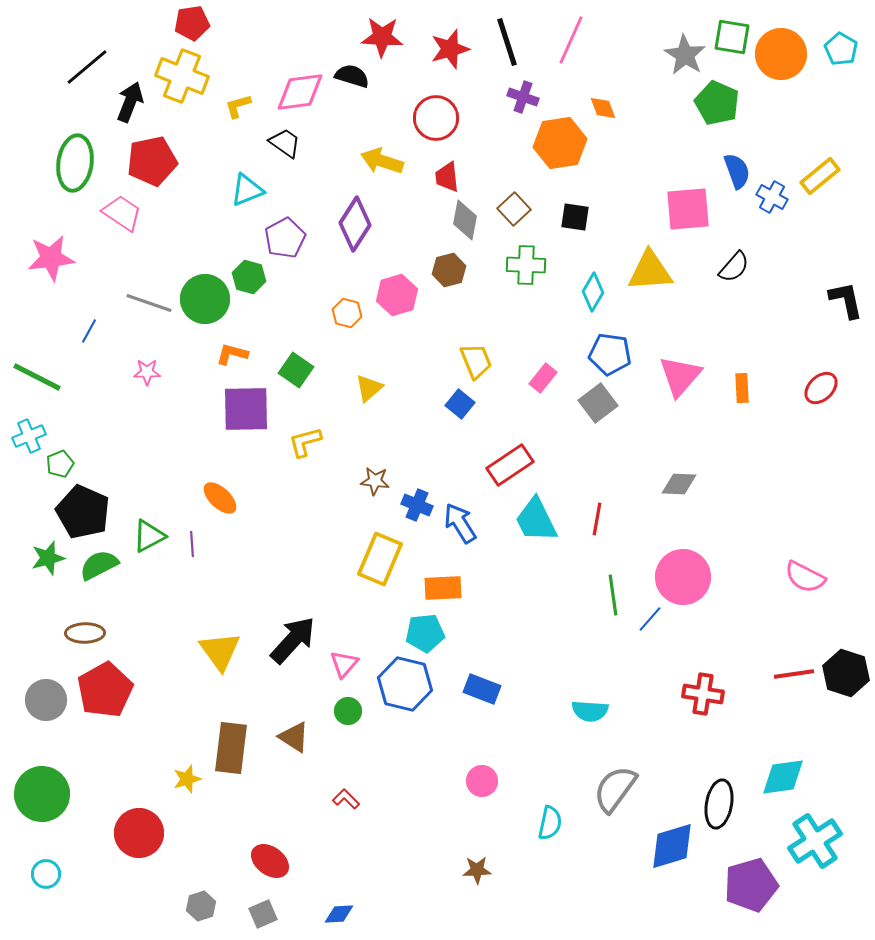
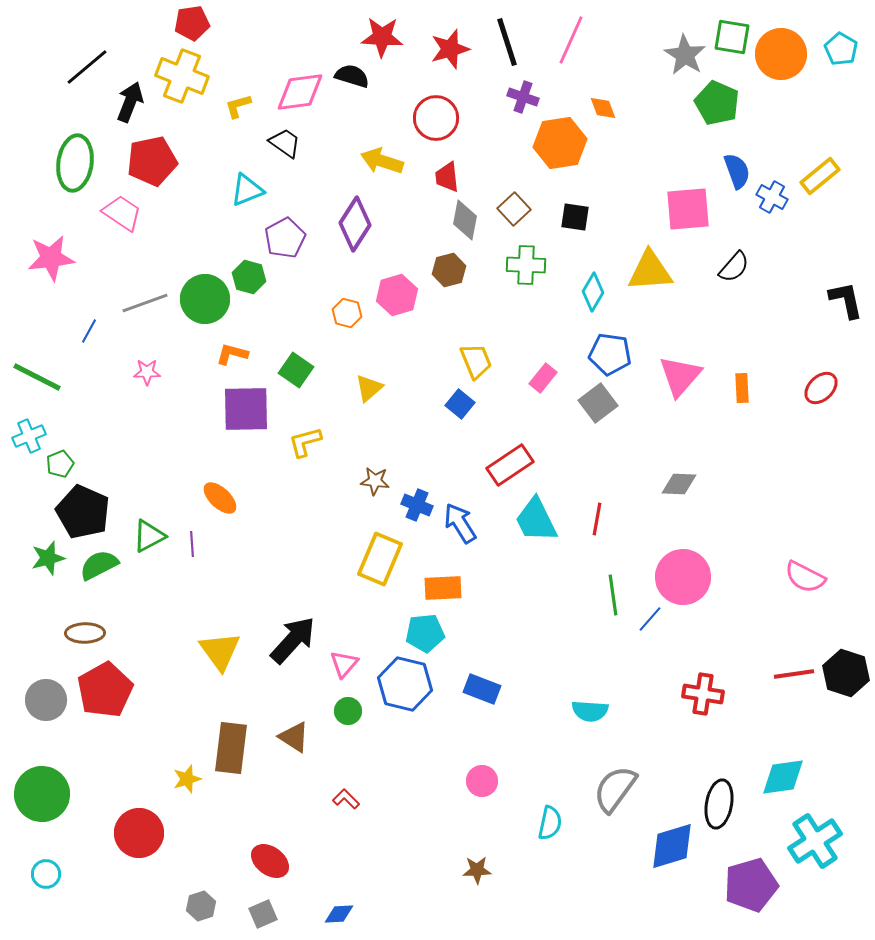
gray line at (149, 303): moved 4 px left; rotated 39 degrees counterclockwise
